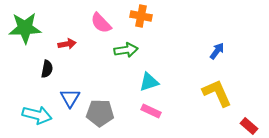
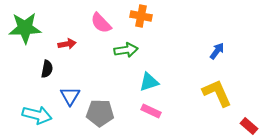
blue triangle: moved 2 px up
